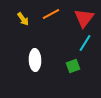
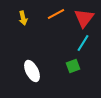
orange line: moved 5 px right
yellow arrow: moved 1 px up; rotated 24 degrees clockwise
cyan line: moved 2 px left
white ellipse: moved 3 px left, 11 px down; rotated 25 degrees counterclockwise
